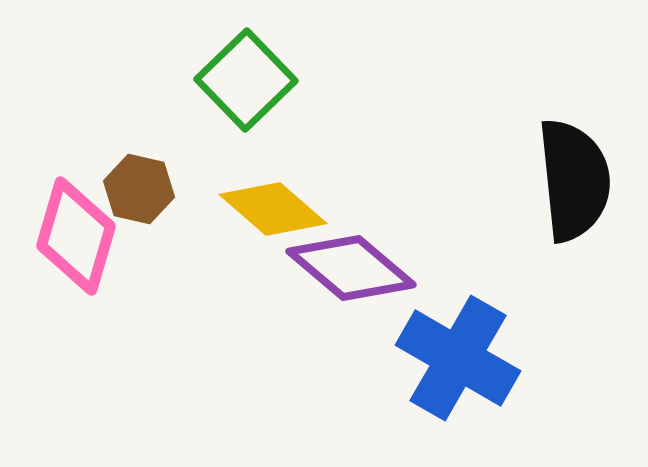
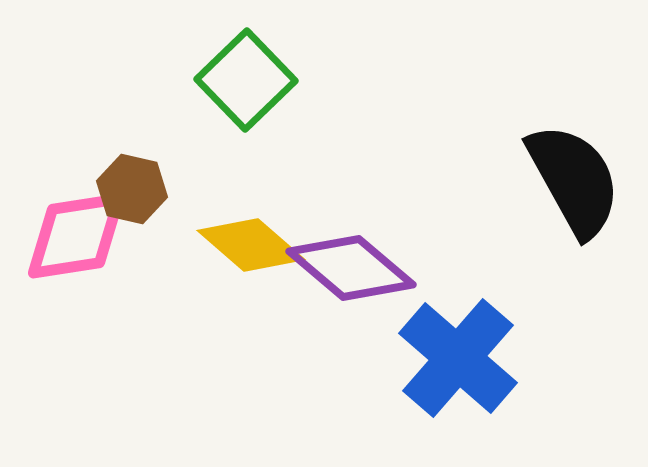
black semicircle: rotated 23 degrees counterclockwise
brown hexagon: moved 7 px left
yellow diamond: moved 22 px left, 36 px down
pink diamond: rotated 65 degrees clockwise
blue cross: rotated 11 degrees clockwise
